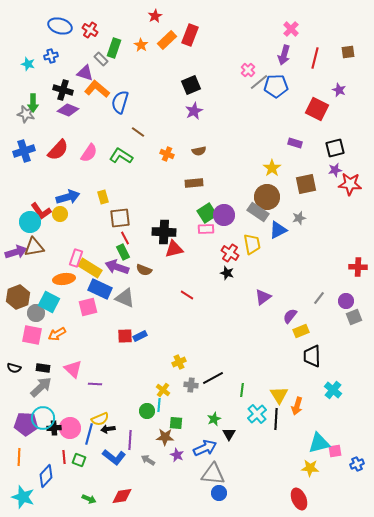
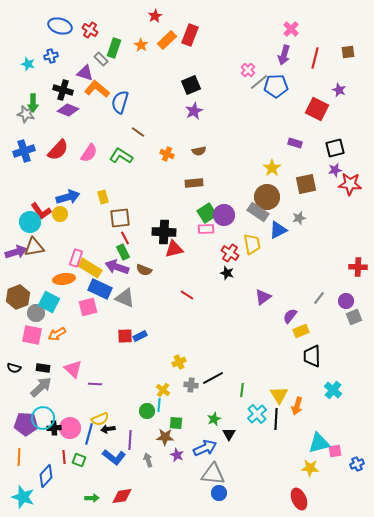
gray arrow at (148, 460): rotated 40 degrees clockwise
green arrow at (89, 499): moved 3 px right, 1 px up; rotated 24 degrees counterclockwise
